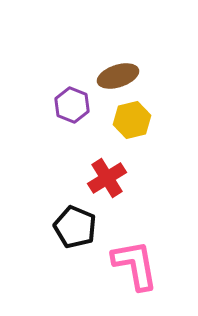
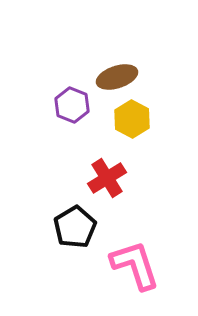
brown ellipse: moved 1 px left, 1 px down
yellow hexagon: moved 1 px up; rotated 18 degrees counterclockwise
black pentagon: rotated 18 degrees clockwise
pink L-shape: rotated 8 degrees counterclockwise
